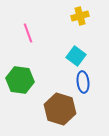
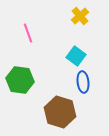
yellow cross: rotated 24 degrees counterclockwise
brown hexagon: moved 3 px down
